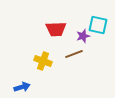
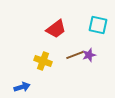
red trapezoid: rotated 35 degrees counterclockwise
purple star: moved 6 px right, 19 px down
brown line: moved 1 px right, 1 px down
